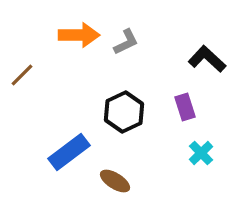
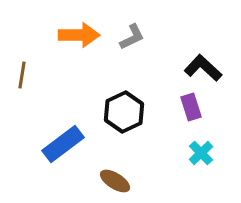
gray L-shape: moved 6 px right, 5 px up
black L-shape: moved 4 px left, 9 px down
brown line: rotated 36 degrees counterclockwise
purple rectangle: moved 6 px right
blue rectangle: moved 6 px left, 8 px up
